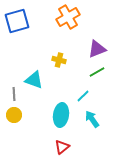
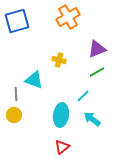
gray line: moved 2 px right
cyan arrow: rotated 18 degrees counterclockwise
